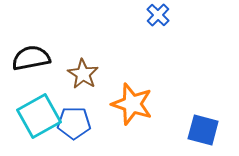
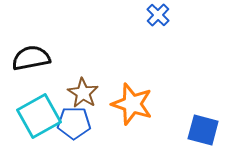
brown star: moved 19 px down
